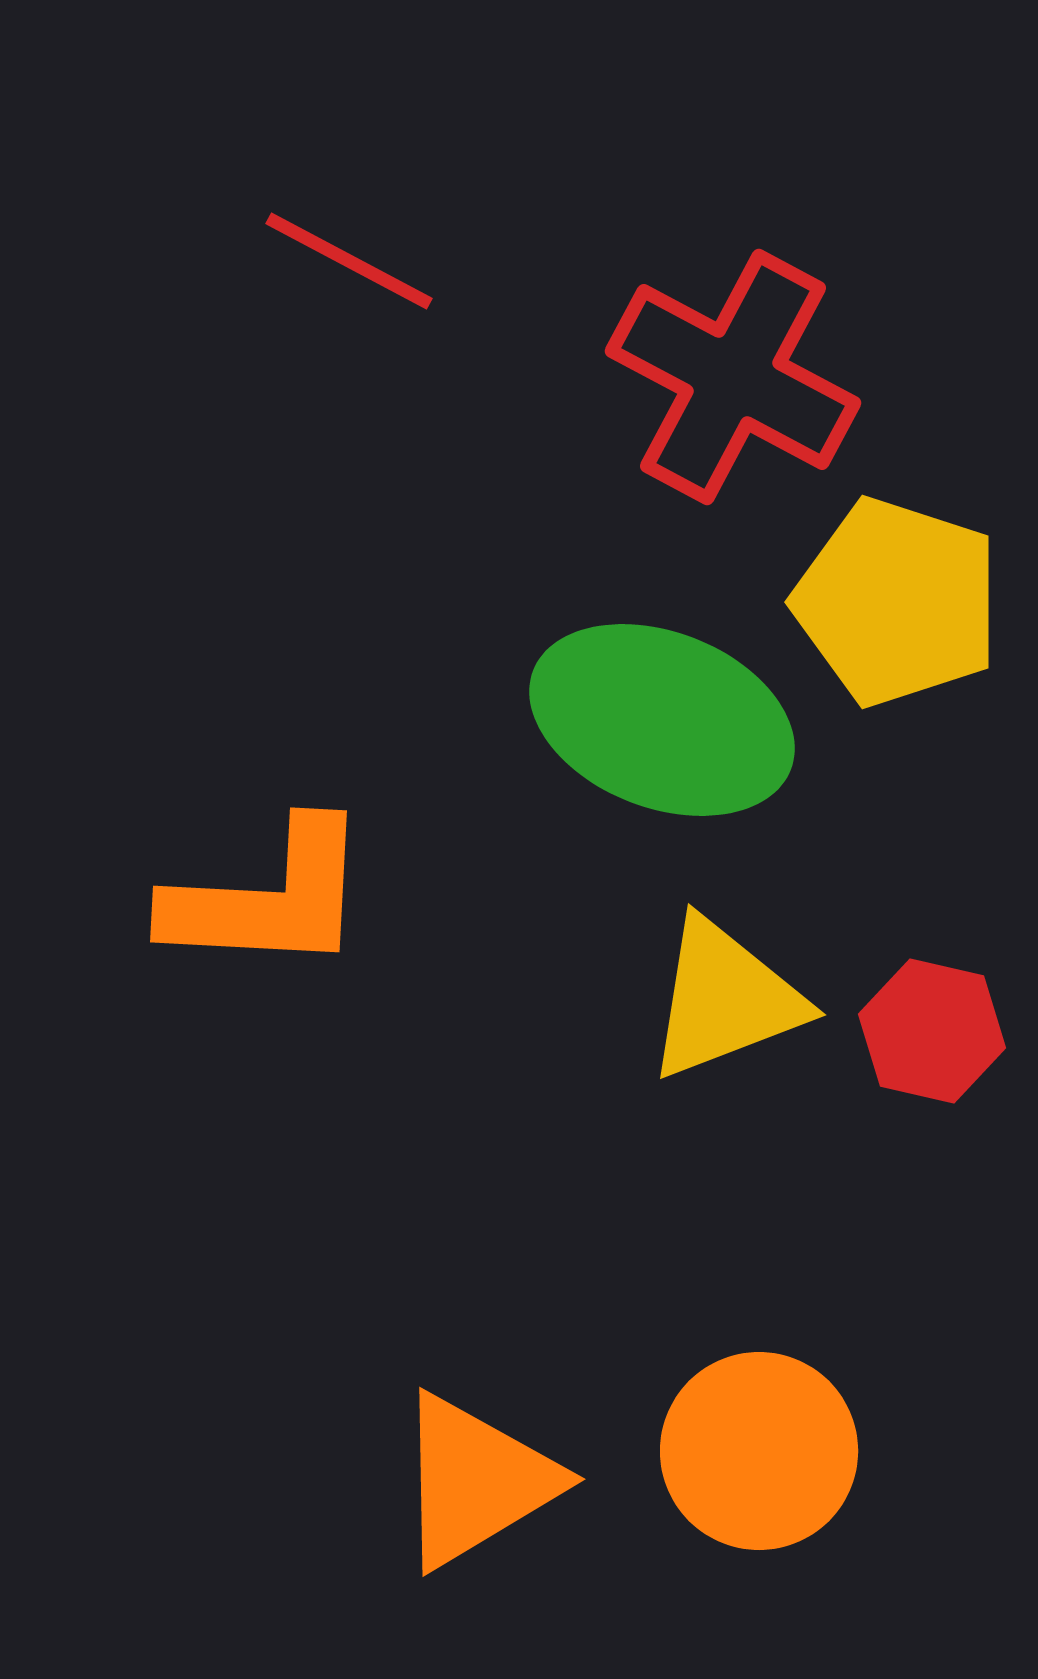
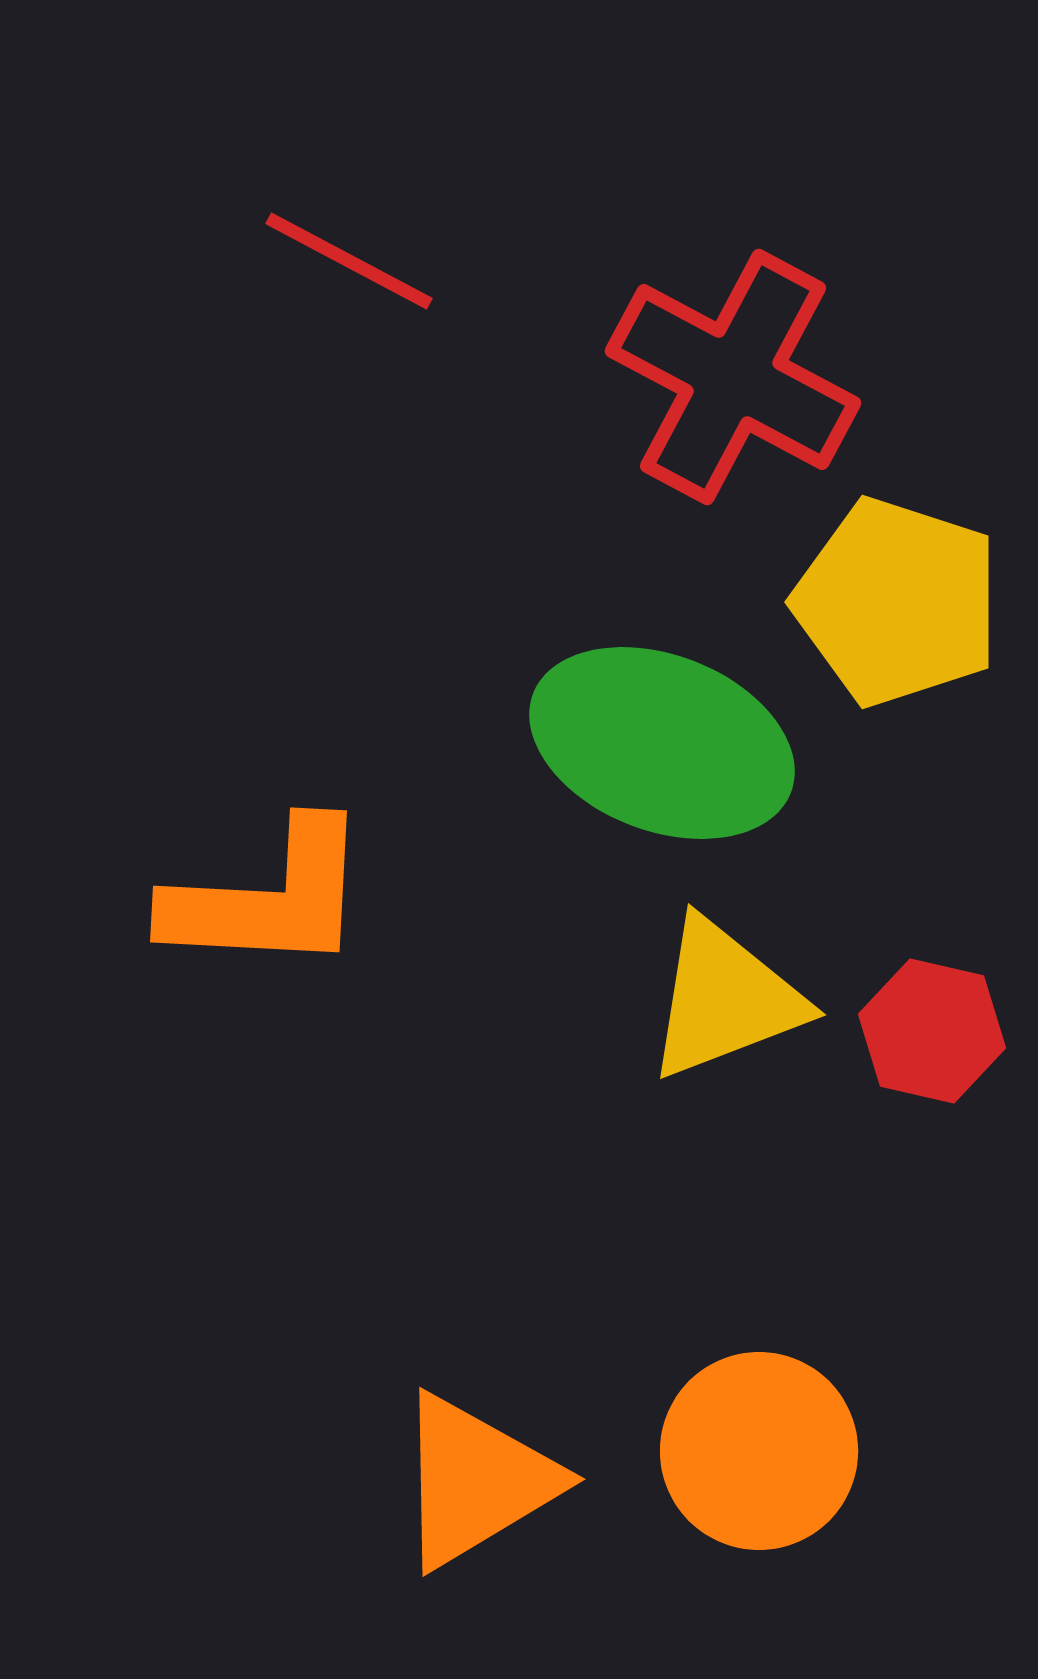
green ellipse: moved 23 px down
